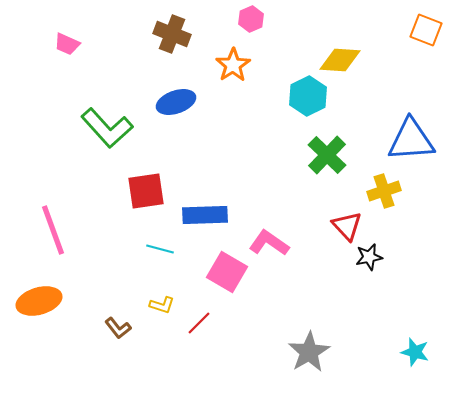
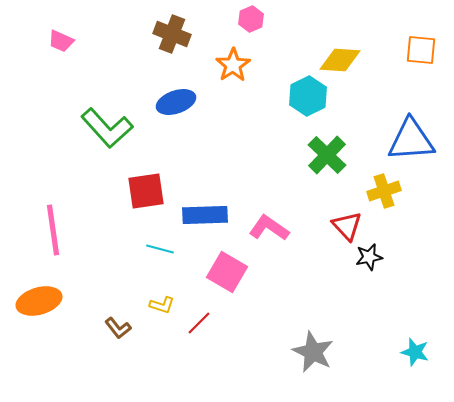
orange square: moved 5 px left, 20 px down; rotated 16 degrees counterclockwise
pink trapezoid: moved 6 px left, 3 px up
pink line: rotated 12 degrees clockwise
pink L-shape: moved 15 px up
gray star: moved 4 px right; rotated 15 degrees counterclockwise
